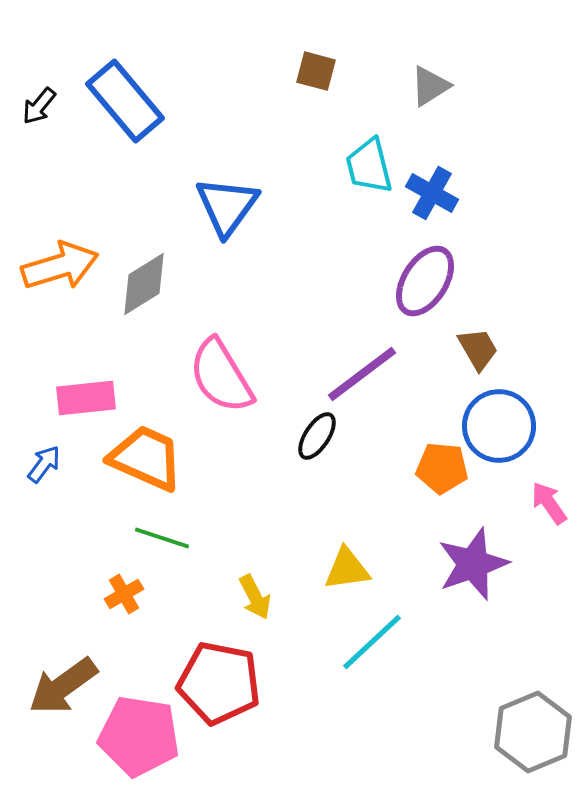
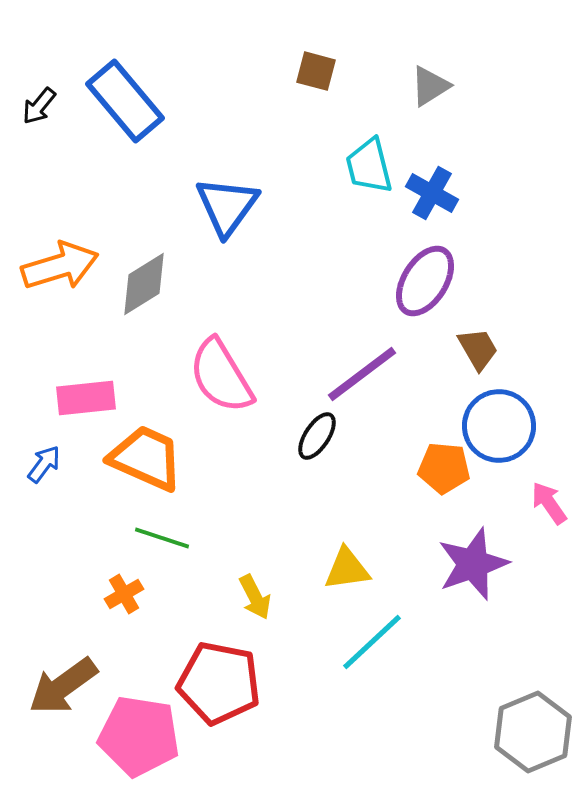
orange pentagon: moved 2 px right
